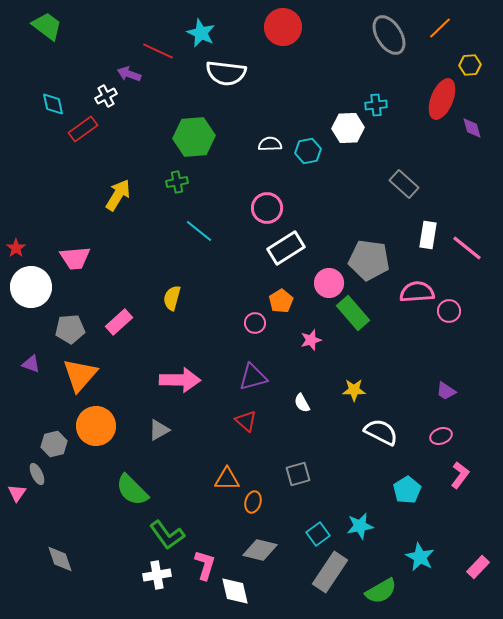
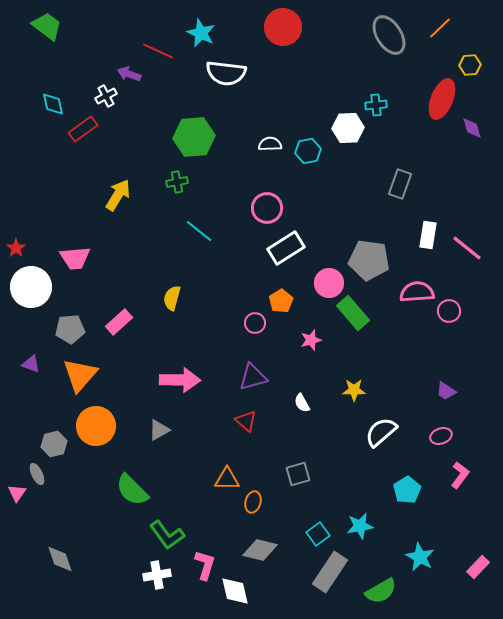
gray rectangle at (404, 184): moved 4 px left; rotated 68 degrees clockwise
white semicircle at (381, 432): rotated 68 degrees counterclockwise
